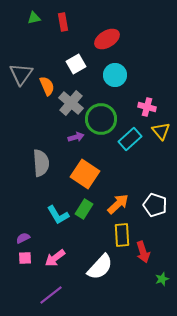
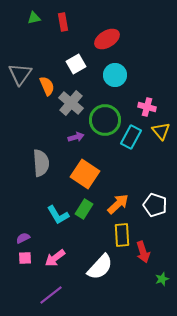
gray triangle: moved 1 px left
green circle: moved 4 px right, 1 px down
cyan rectangle: moved 1 px right, 2 px up; rotated 20 degrees counterclockwise
